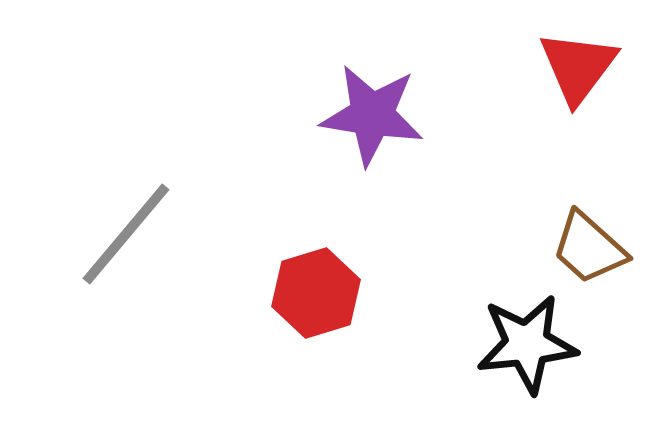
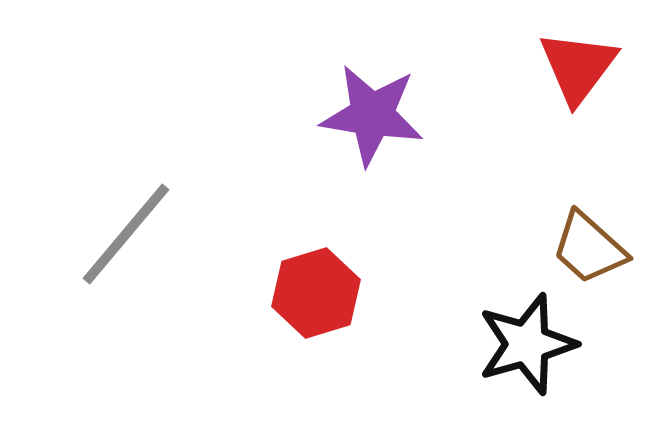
black star: rotated 10 degrees counterclockwise
